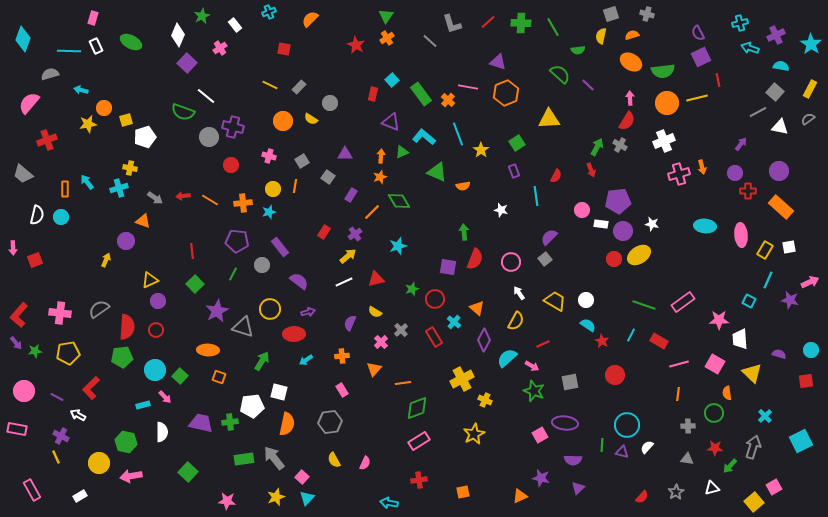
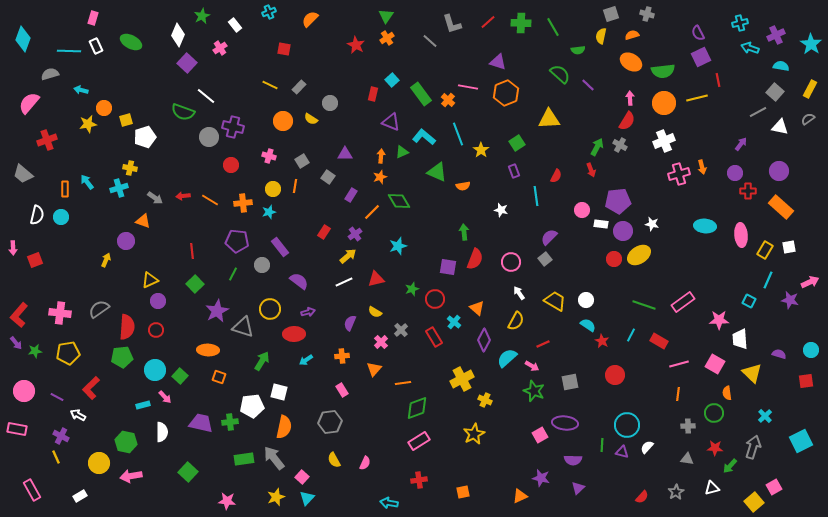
orange circle at (667, 103): moved 3 px left
orange semicircle at (287, 424): moved 3 px left, 3 px down
